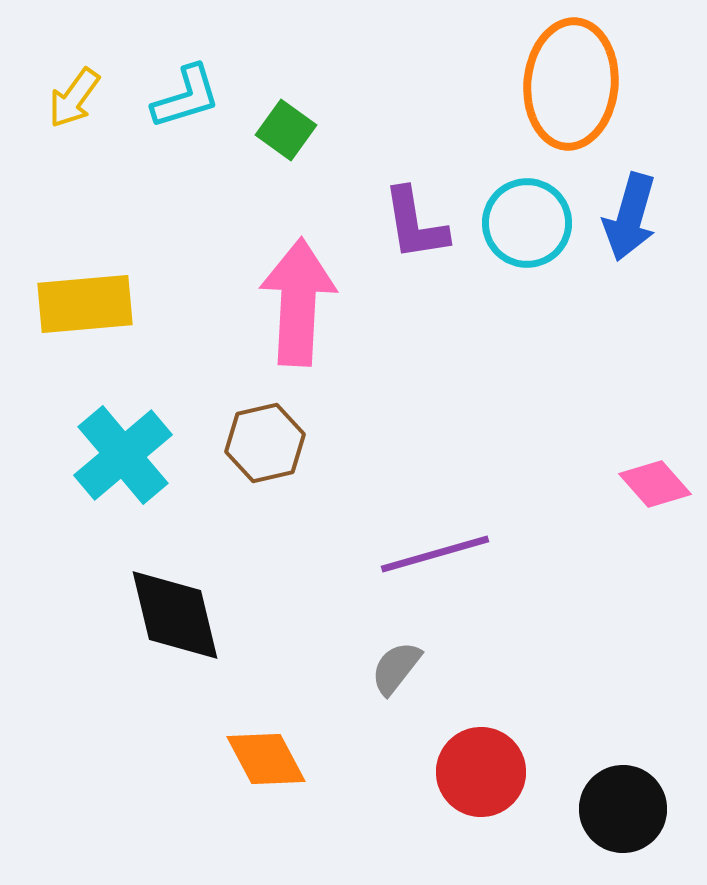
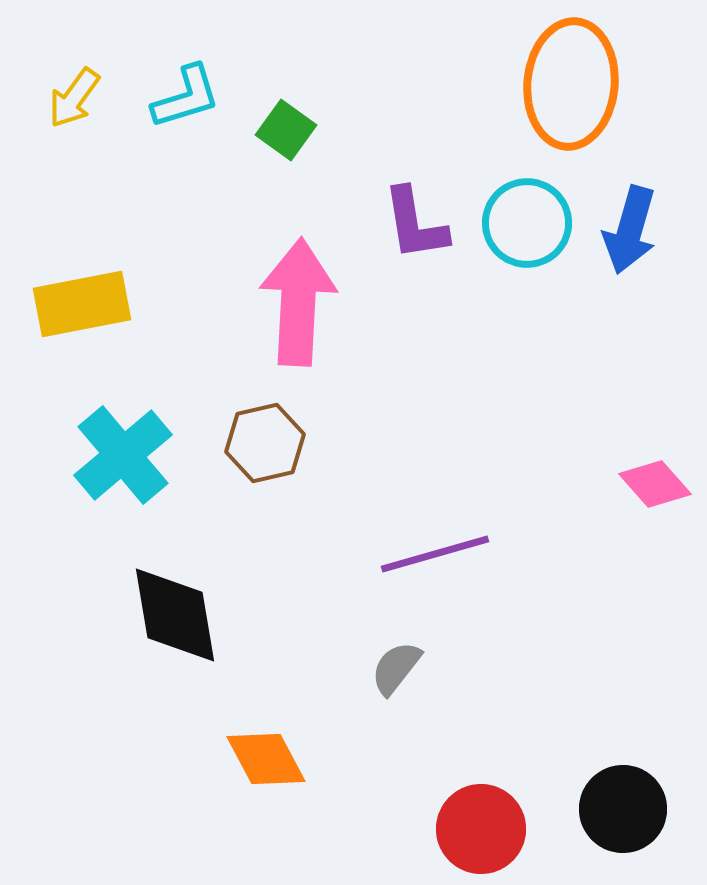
blue arrow: moved 13 px down
yellow rectangle: moved 3 px left; rotated 6 degrees counterclockwise
black diamond: rotated 4 degrees clockwise
red circle: moved 57 px down
